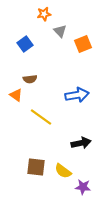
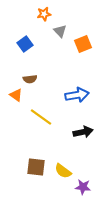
black arrow: moved 2 px right, 11 px up
